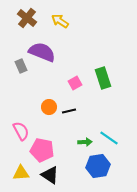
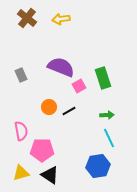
yellow arrow: moved 1 px right, 2 px up; rotated 42 degrees counterclockwise
purple semicircle: moved 19 px right, 15 px down
gray rectangle: moved 9 px down
pink square: moved 4 px right, 3 px down
black line: rotated 16 degrees counterclockwise
pink semicircle: rotated 18 degrees clockwise
cyan line: rotated 30 degrees clockwise
green arrow: moved 22 px right, 27 px up
pink pentagon: rotated 10 degrees counterclockwise
yellow triangle: rotated 12 degrees counterclockwise
